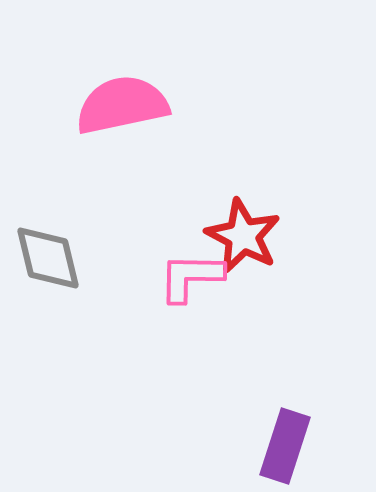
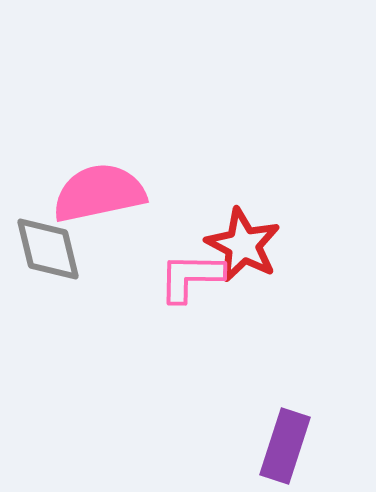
pink semicircle: moved 23 px left, 88 px down
red star: moved 9 px down
gray diamond: moved 9 px up
